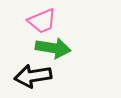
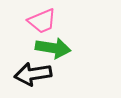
black arrow: moved 2 px up
